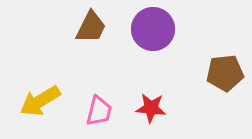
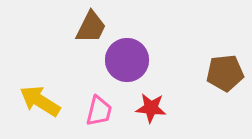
purple circle: moved 26 px left, 31 px down
yellow arrow: rotated 63 degrees clockwise
